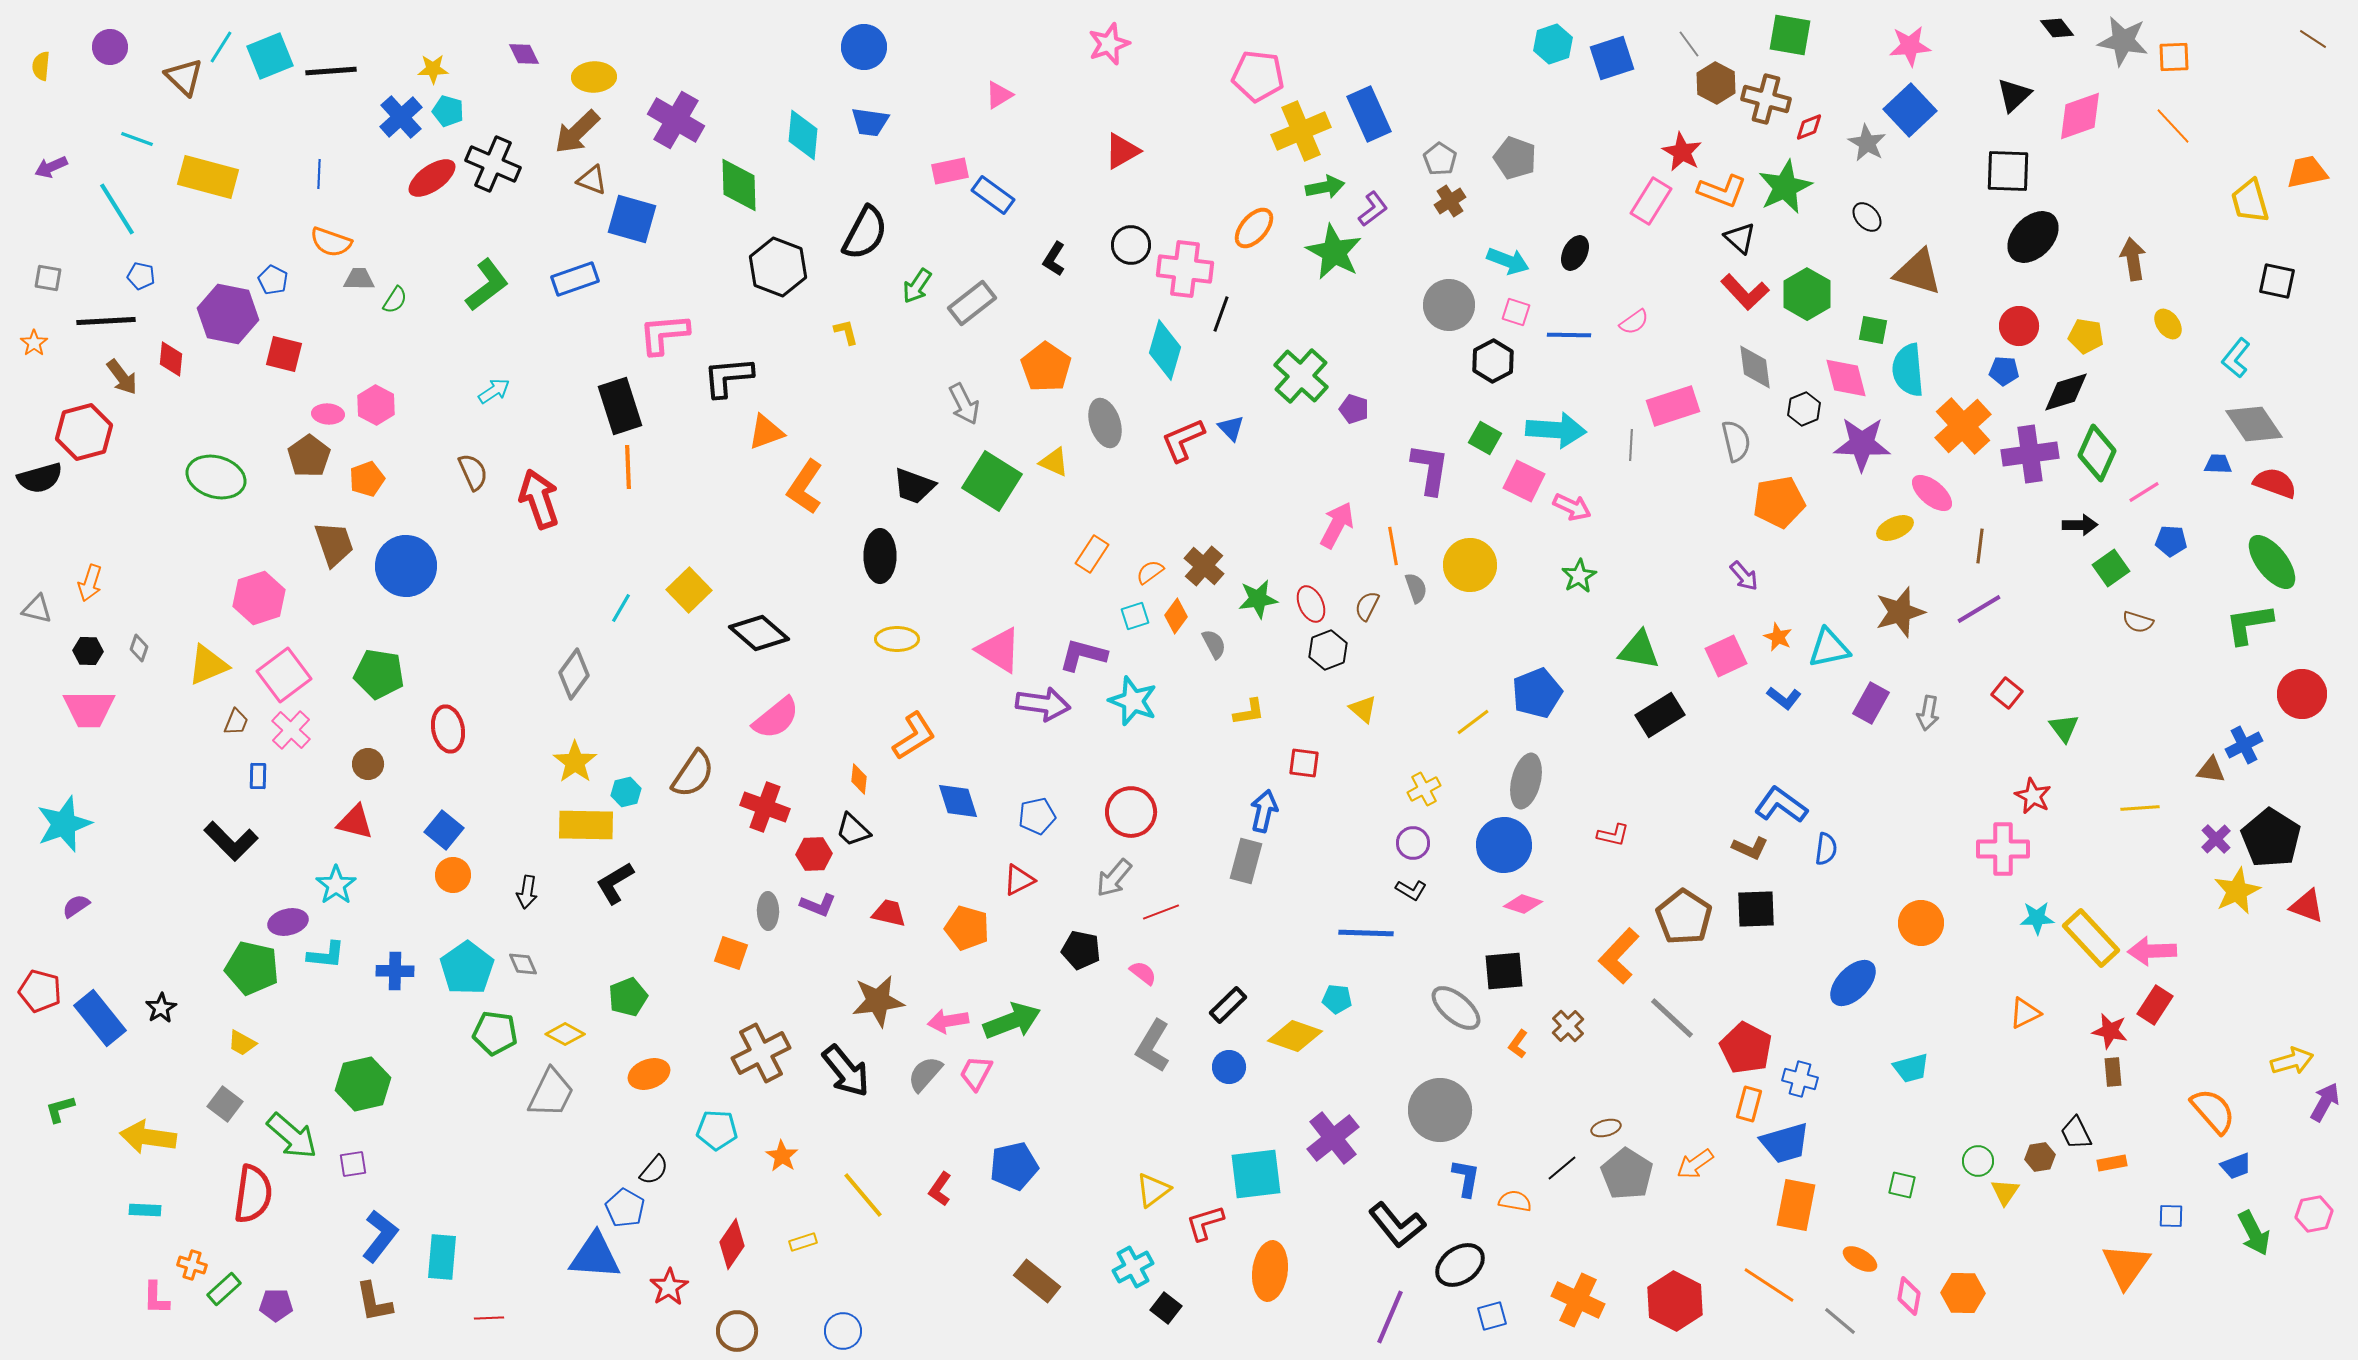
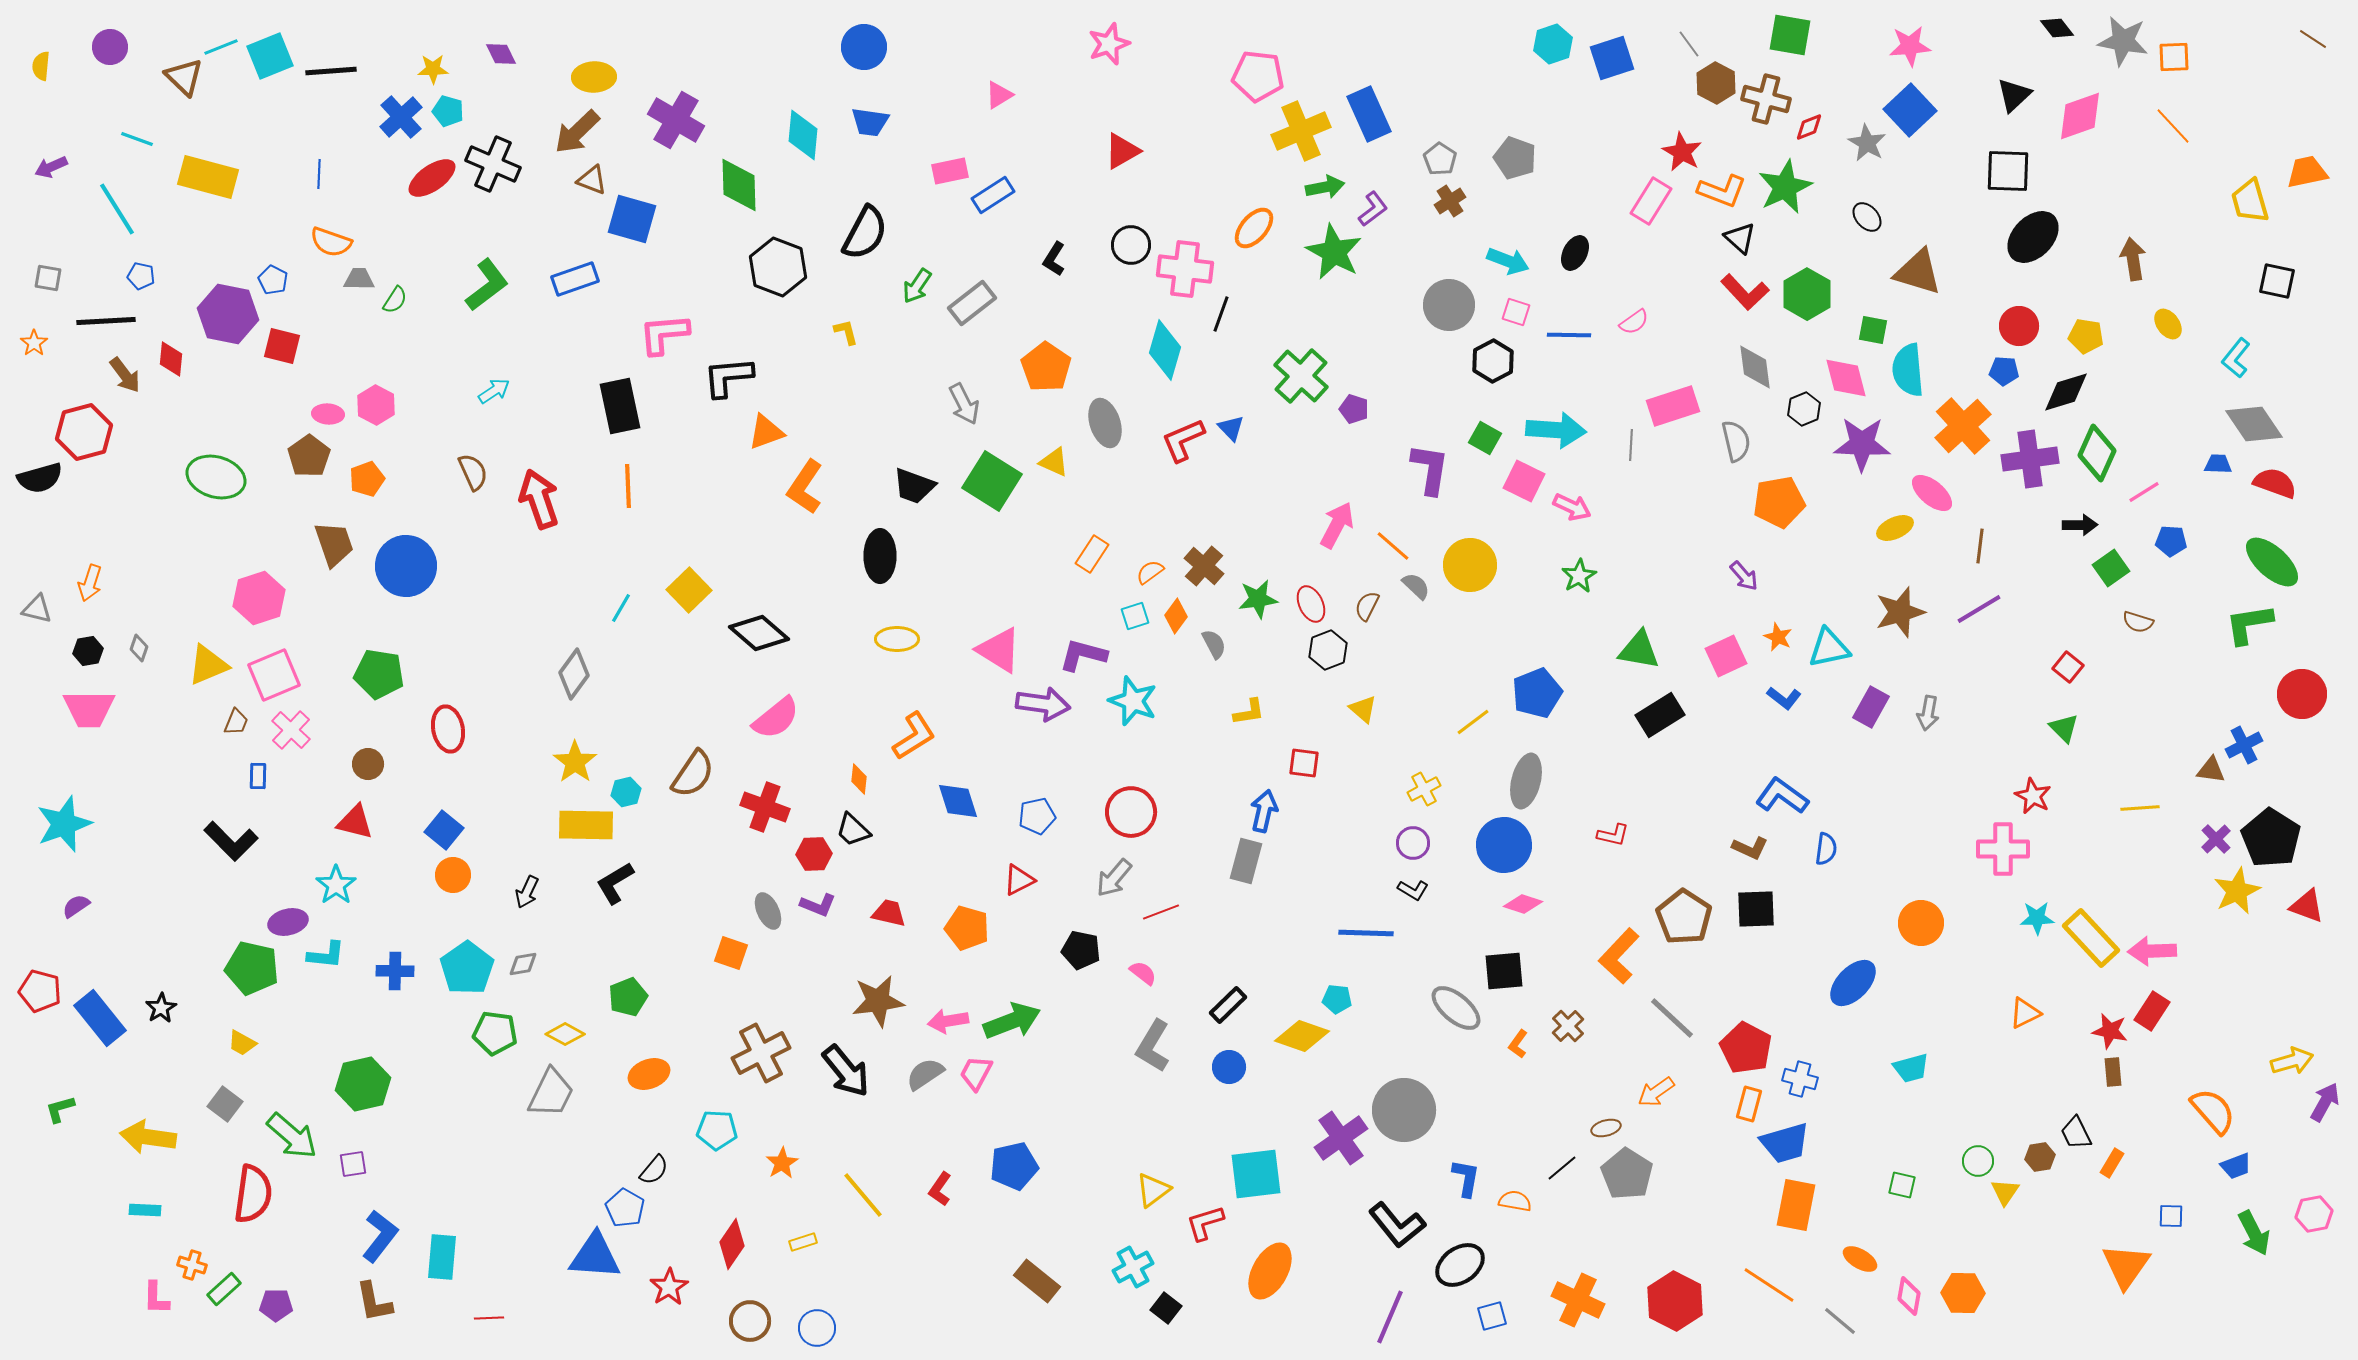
cyan line at (221, 47): rotated 36 degrees clockwise
purple diamond at (524, 54): moved 23 px left
blue rectangle at (993, 195): rotated 69 degrees counterclockwise
red square at (284, 354): moved 2 px left, 8 px up
brown arrow at (122, 377): moved 3 px right, 2 px up
black rectangle at (620, 406): rotated 6 degrees clockwise
purple cross at (2030, 454): moved 5 px down
orange line at (628, 467): moved 19 px down
orange line at (1393, 546): rotated 39 degrees counterclockwise
green ellipse at (2272, 562): rotated 10 degrees counterclockwise
gray semicircle at (1416, 588): moved 2 px up; rotated 28 degrees counterclockwise
black hexagon at (88, 651): rotated 12 degrees counterclockwise
pink square at (284, 675): moved 10 px left; rotated 14 degrees clockwise
red square at (2007, 693): moved 61 px right, 26 px up
purple rectangle at (1871, 703): moved 4 px down
green triangle at (2064, 728): rotated 8 degrees counterclockwise
blue L-shape at (1781, 805): moved 1 px right, 9 px up
black L-shape at (1411, 890): moved 2 px right
black arrow at (527, 892): rotated 16 degrees clockwise
gray ellipse at (768, 911): rotated 24 degrees counterclockwise
gray diamond at (523, 964): rotated 76 degrees counterclockwise
red rectangle at (2155, 1005): moved 3 px left, 6 px down
yellow diamond at (1295, 1036): moved 7 px right
gray semicircle at (925, 1074): rotated 15 degrees clockwise
gray circle at (1440, 1110): moved 36 px left
purple cross at (1333, 1138): moved 8 px right; rotated 4 degrees clockwise
orange star at (782, 1156): moved 7 px down; rotated 8 degrees clockwise
orange rectangle at (2112, 1163): rotated 48 degrees counterclockwise
orange arrow at (1695, 1164): moved 39 px left, 72 px up
orange ellipse at (1270, 1271): rotated 22 degrees clockwise
brown circle at (737, 1331): moved 13 px right, 10 px up
blue circle at (843, 1331): moved 26 px left, 3 px up
